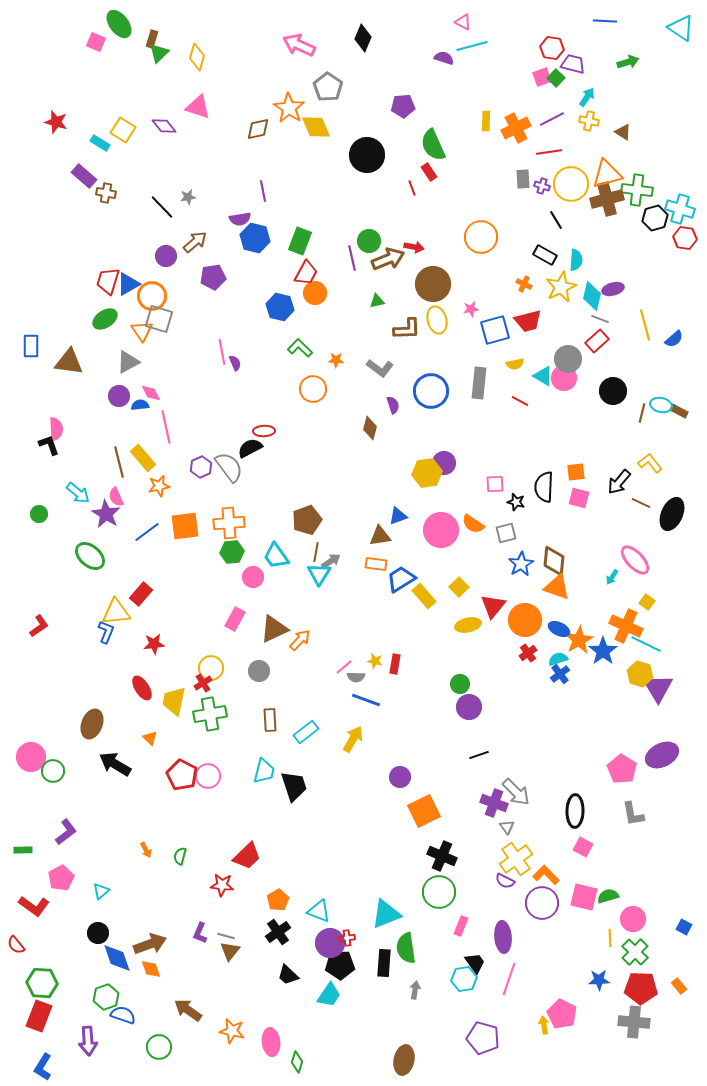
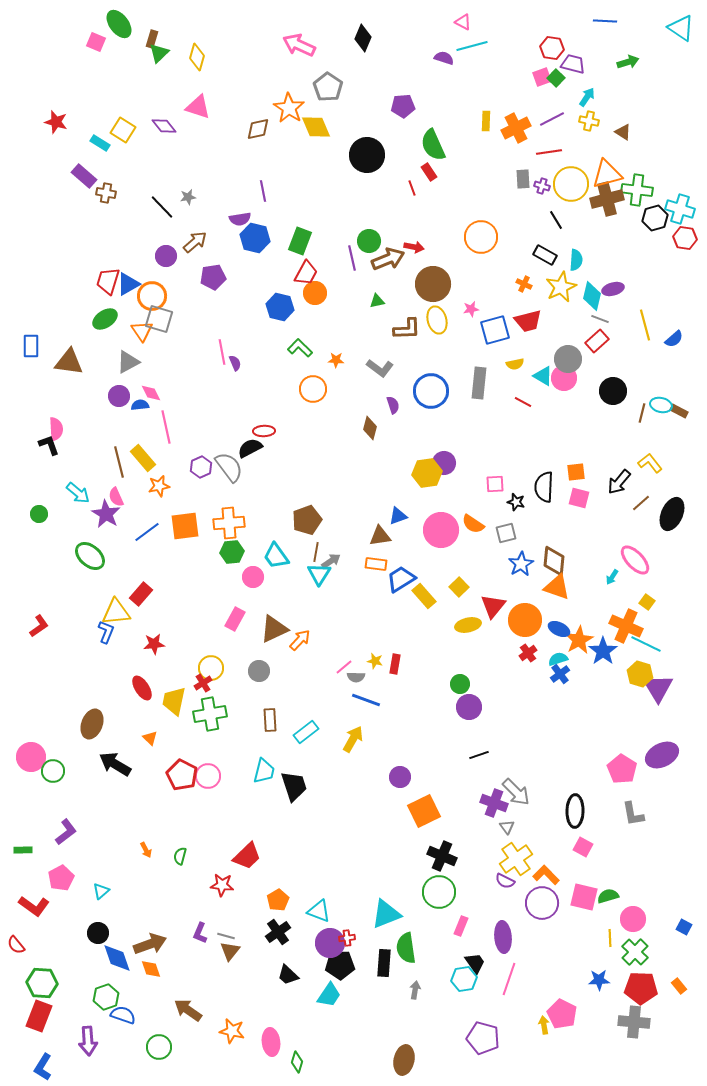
red line at (520, 401): moved 3 px right, 1 px down
brown line at (641, 503): rotated 66 degrees counterclockwise
